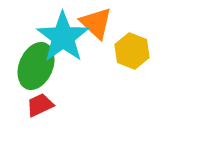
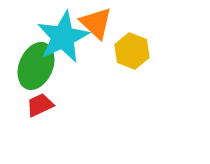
cyan star: rotated 10 degrees clockwise
